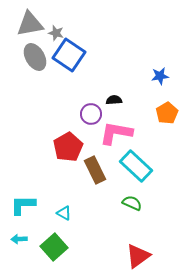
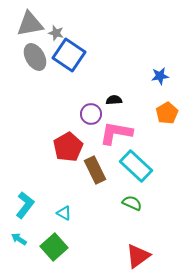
cyan L-shape: moved 2 px right; rotated 128 degrees clockwise
cyan arrow: rotated 35 degrees clockwise
